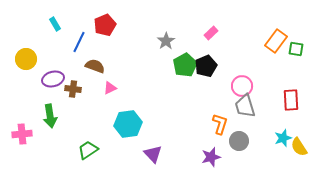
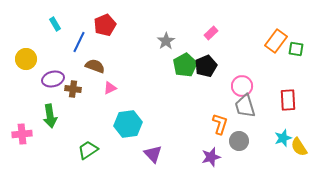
red rectangle: moved 3 px left
